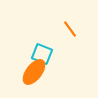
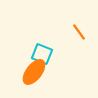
orange line: moved 9 px right, 3 px down
